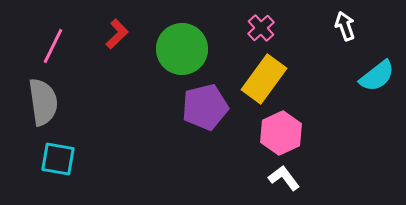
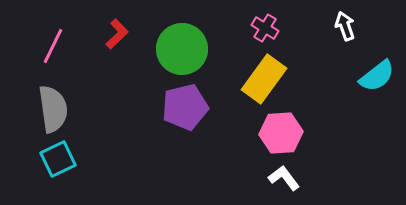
pink cross: moved 4 px right; rotated 16 degrees counterclockwise
gray semicircle: moved 10 px right, 7 px down
purple pentagon: moved 20 px left
pink hexagon: rotated 21 degrees clockwise
cyan square: rotated 36 degrees counterclockwise
